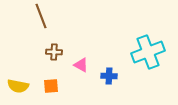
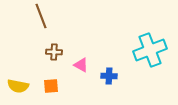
cyan cross: moved 2 px right, 2 px up
